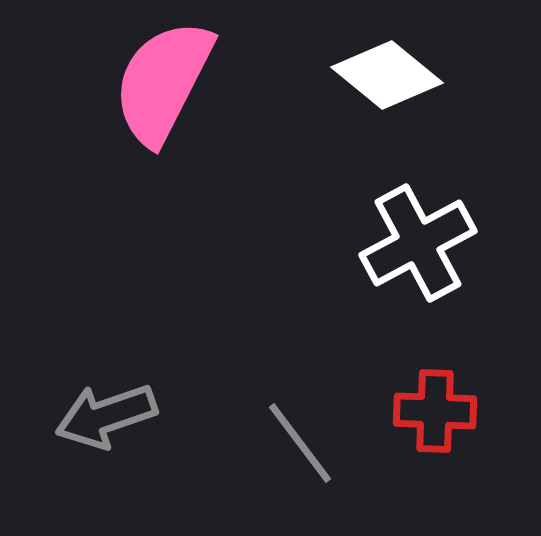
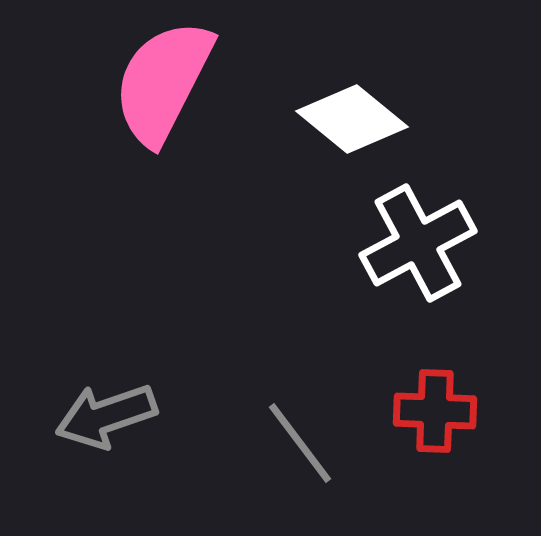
white diamond: moved 35 px left, 44 px down
